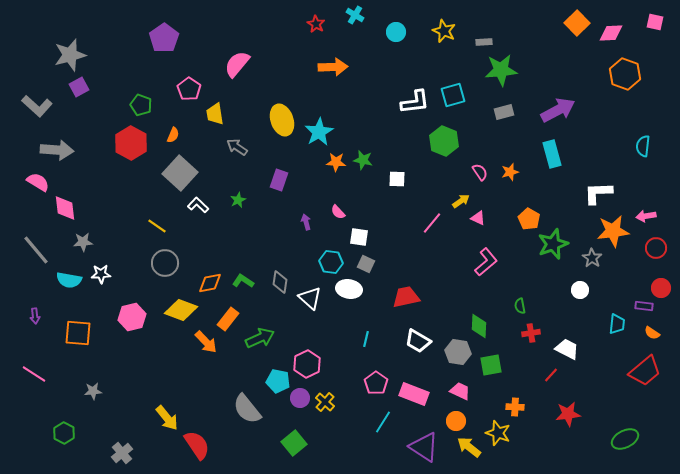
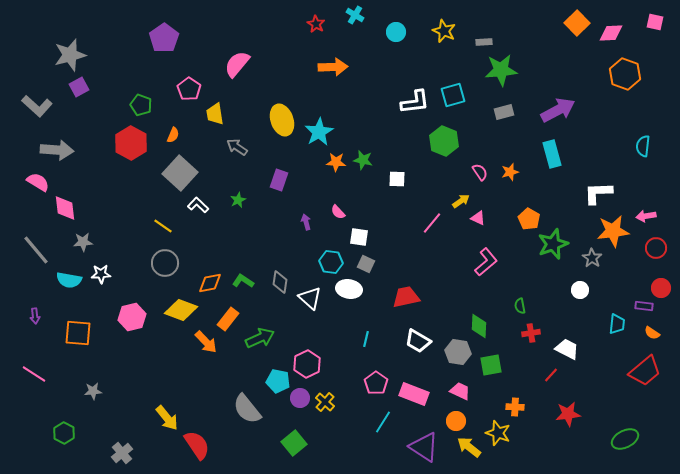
yellow line at (157, 226): moved 6 px right
